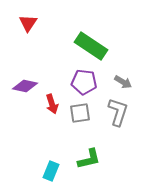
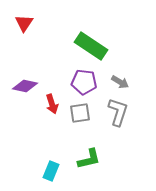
red triangle: moved 4 px left
gray arrow: moved 3 px left
